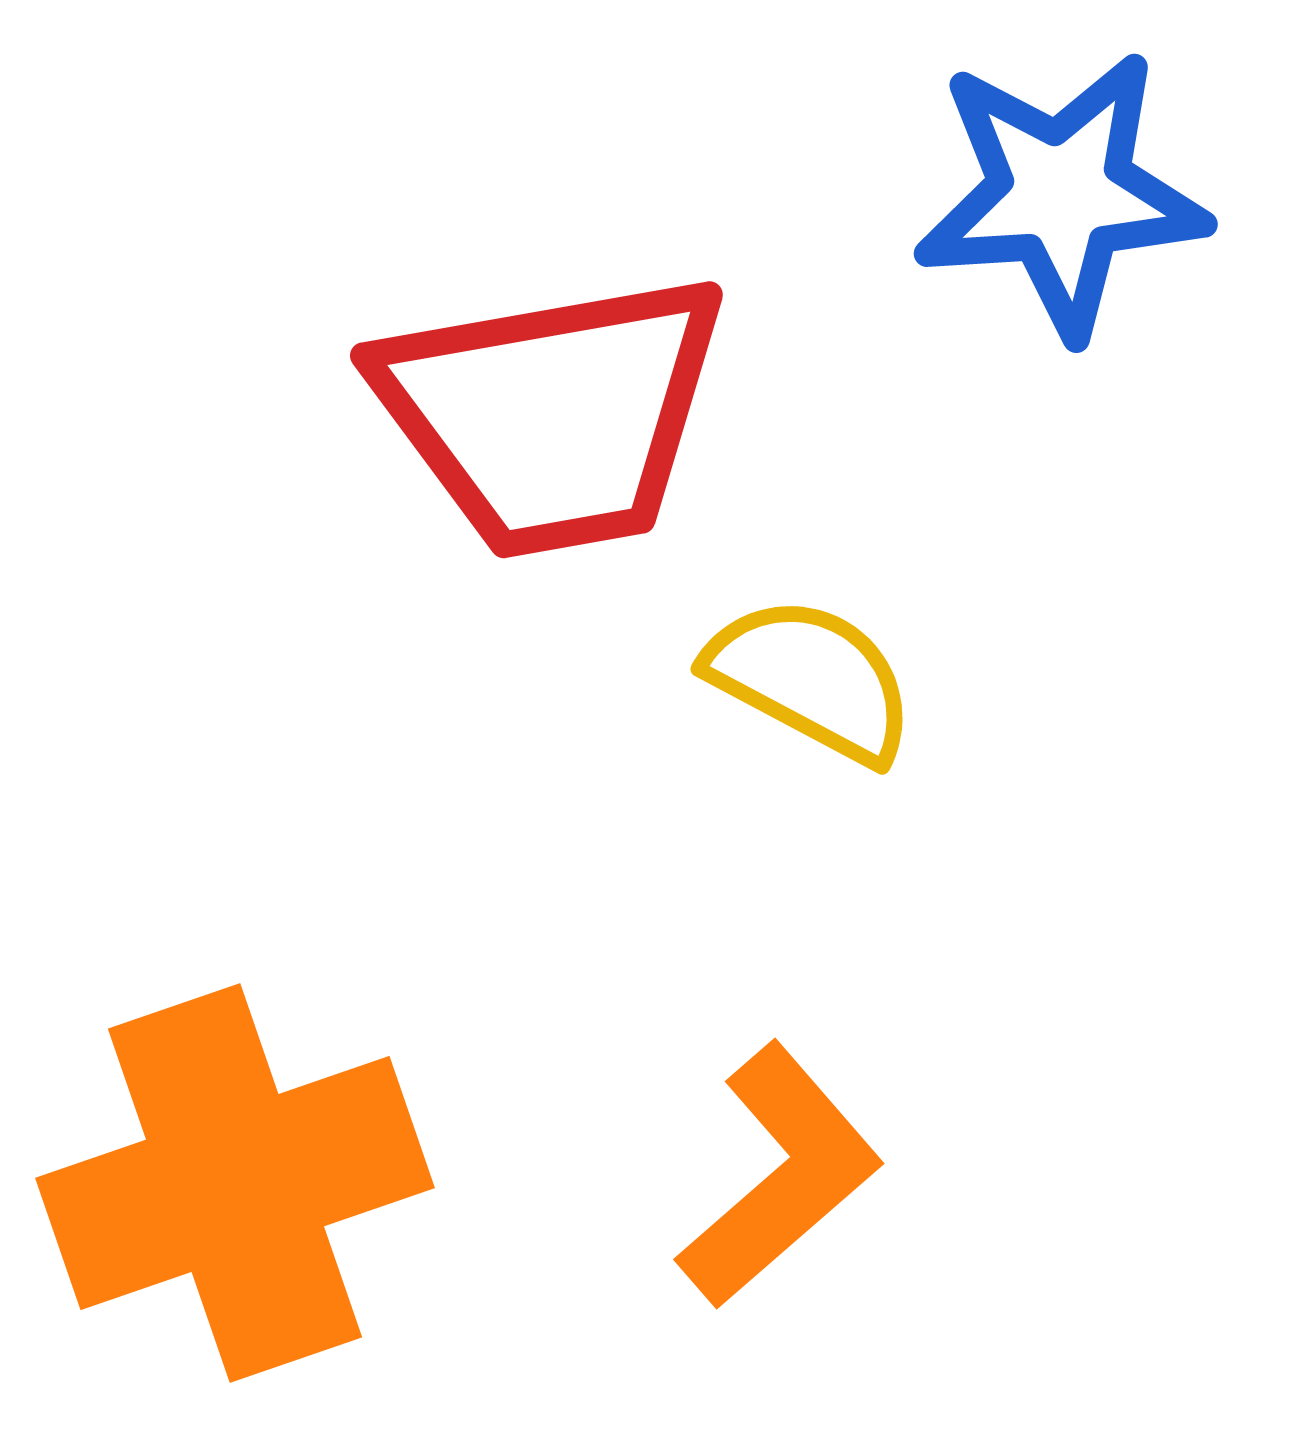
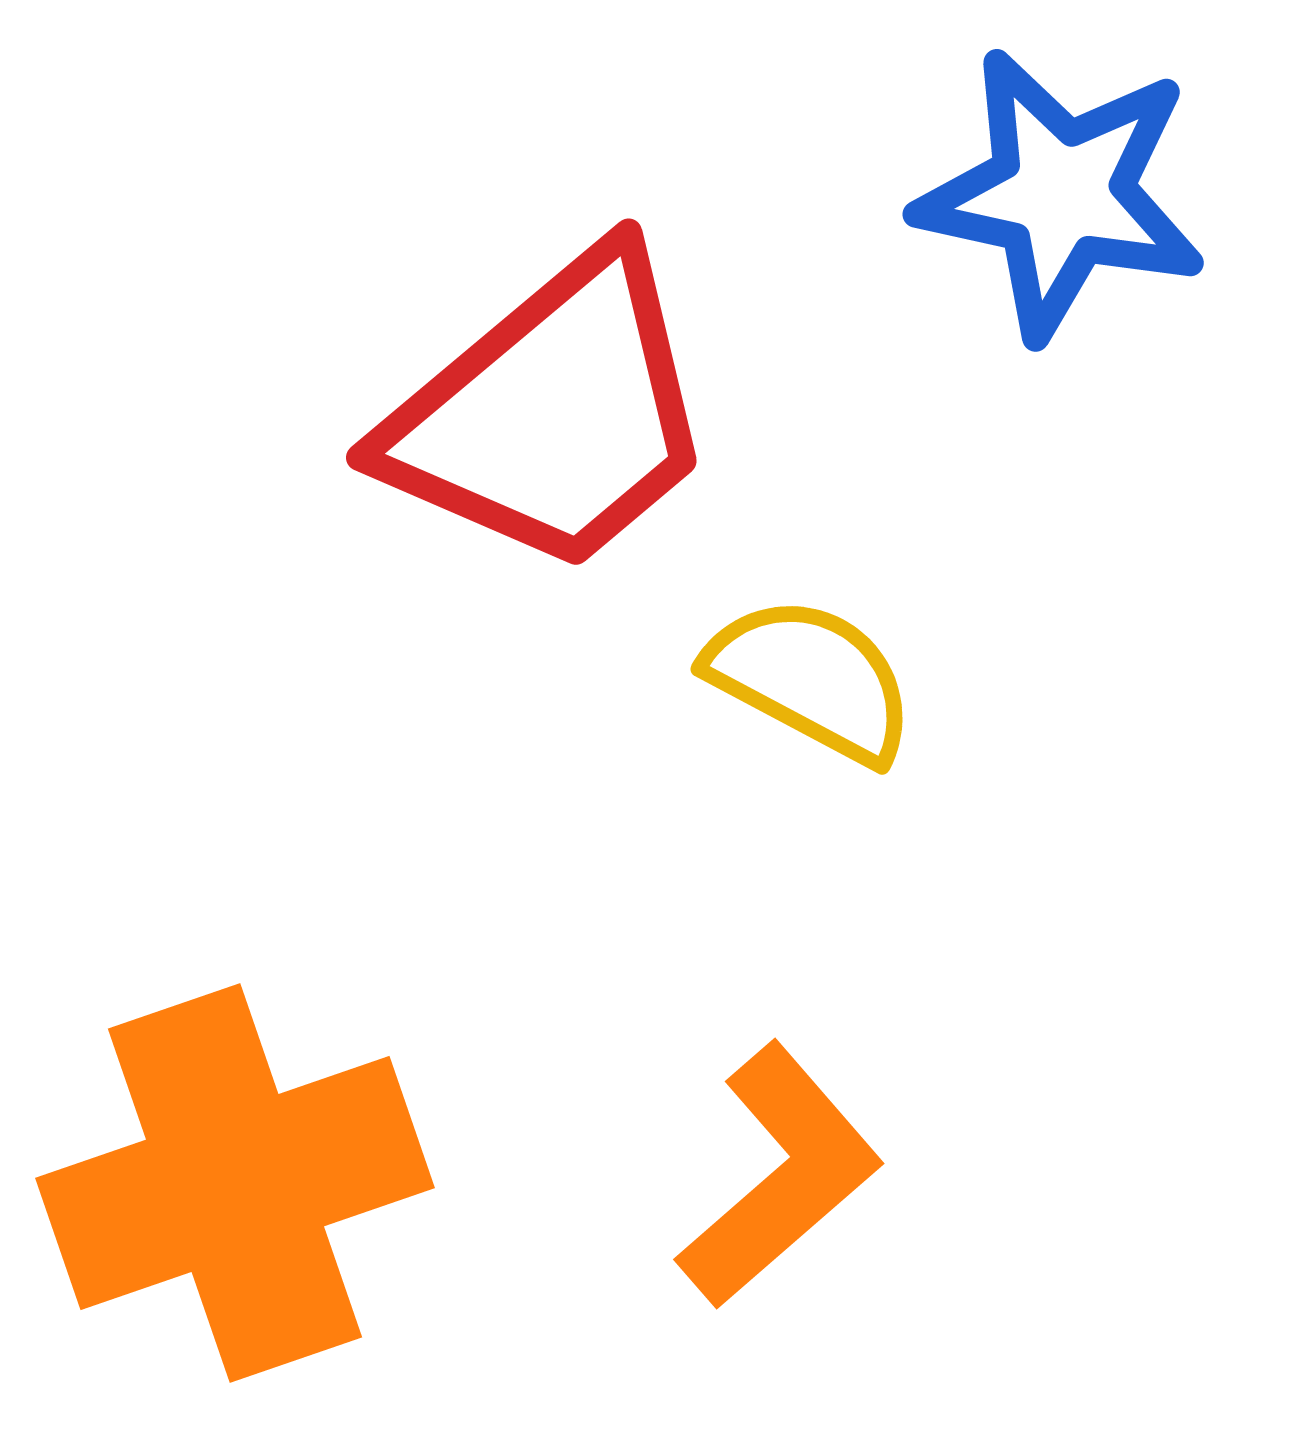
blue star: rotated 16 degrees clockwise
red trapezoid: rotated 30 degrees counterclockwise
